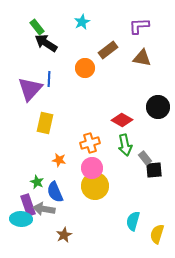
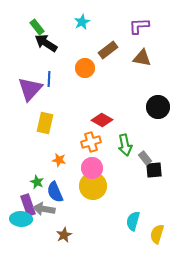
red diamond: moved 20 px left
orange cross: moved 1 px right, 1 px up
yellow circle: moved 2 px left
